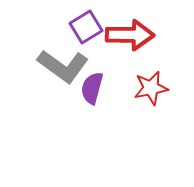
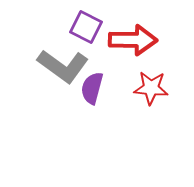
purple square: rotated 32 degrees counterclockwise
red arrow: moved 3 px right, 5 px down
red star: rotated 16 degrees clockwise
